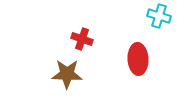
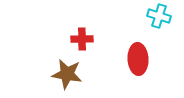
red cross: rotated 20 degrees counterclockwise
brown star: rotated 8 degrees clockwise
